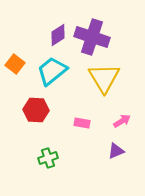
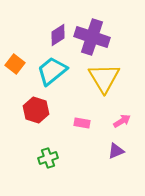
red hexagon: rotated 15 degrees clockwise
